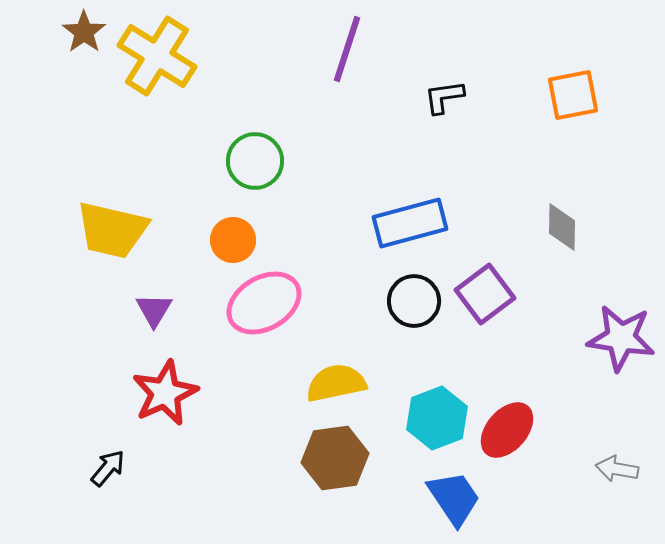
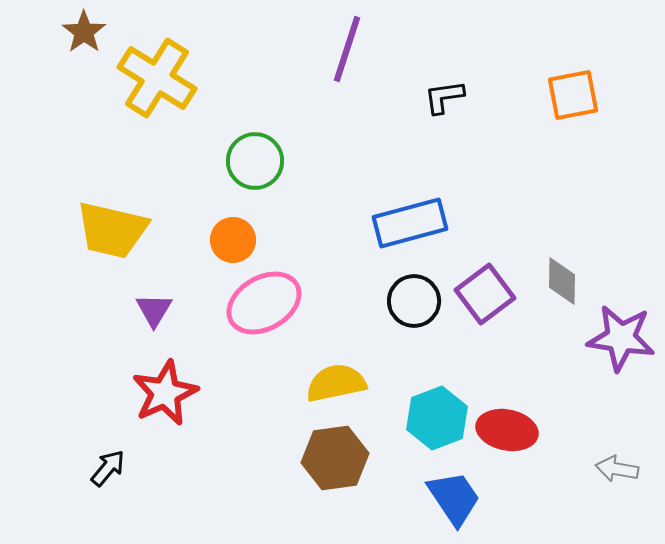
yellow cross: moved 22 px down
gray diamond: moved 54 px down
red ellipse: rotated 60 degrees clockwise
